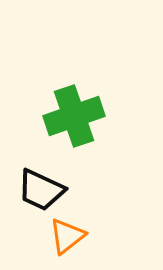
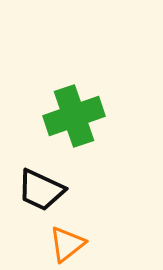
orange triangle: moved 8 px down
